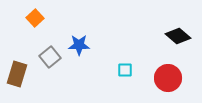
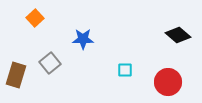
black diamond: moved 1 px up
blue star: moved 4 px right, 6 px up
gray square: moved 6 px down
brown rectangle: moved 1 px left, 1 px down
red circle: moved 4 px down
